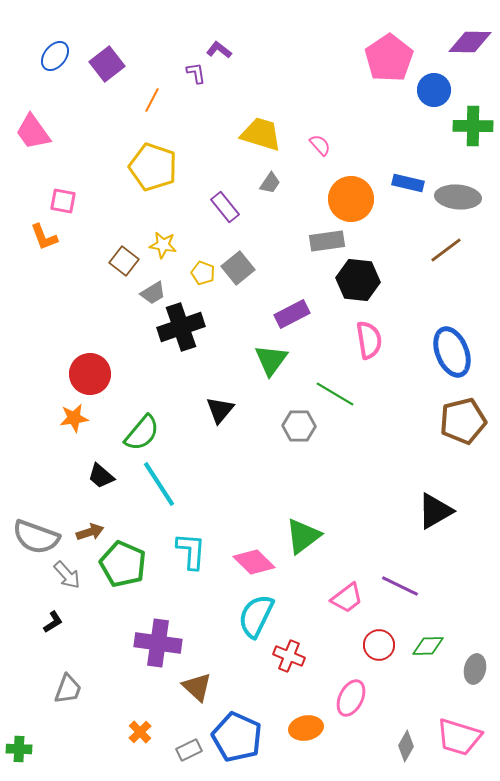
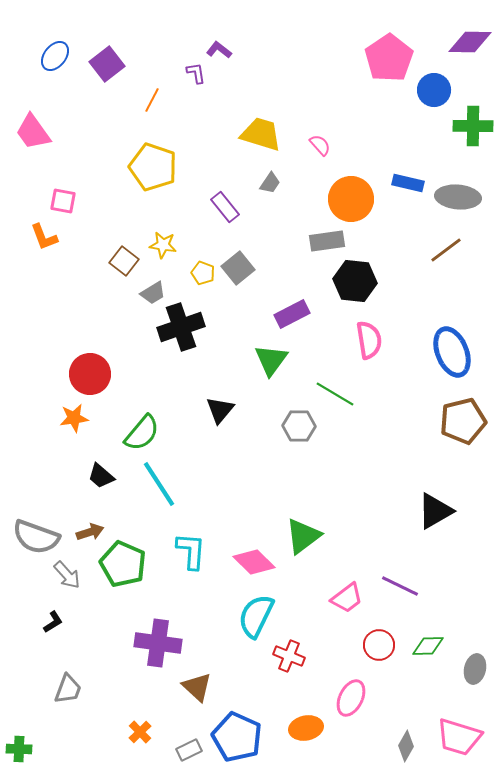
black hexagon at (358, 280): moved 3 px left, 1 px down
